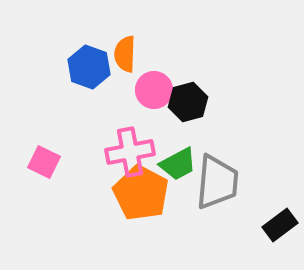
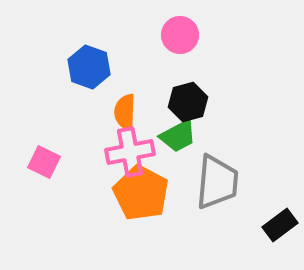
orange semicircle: moved 58 px down
pink circle: moved 26 px right, 55 px up
green trapezoid: moved 28 px up
